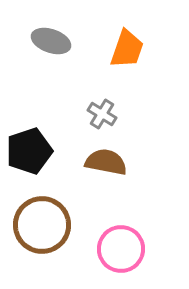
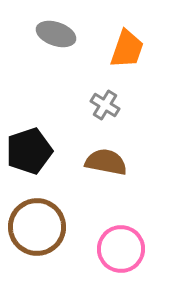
gray ellipse: moved 5 px right, 7 px up
gray cross: moved 3 px right, 9 px up
brown circle: moved 5 px left, 2 px down
